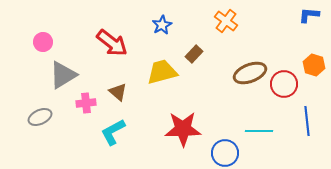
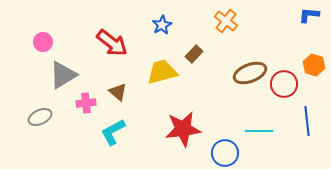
red star: rotated 6 degrees counterclockwise
